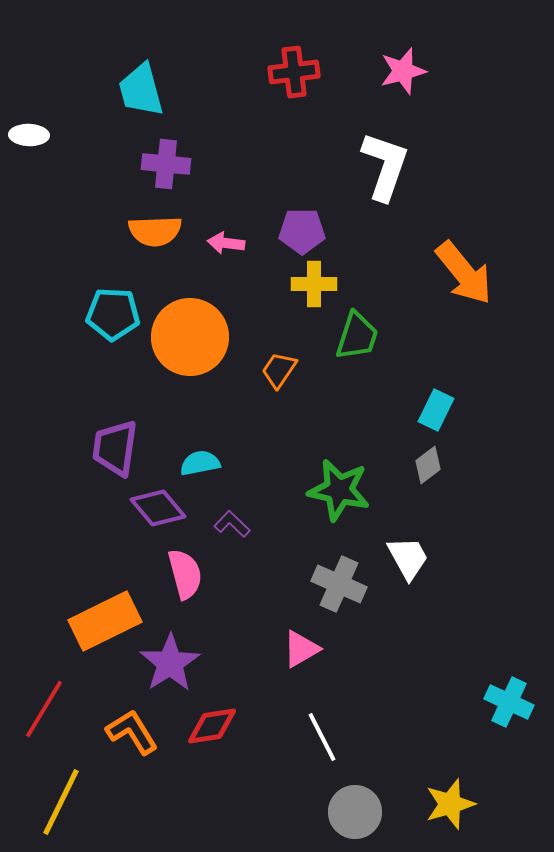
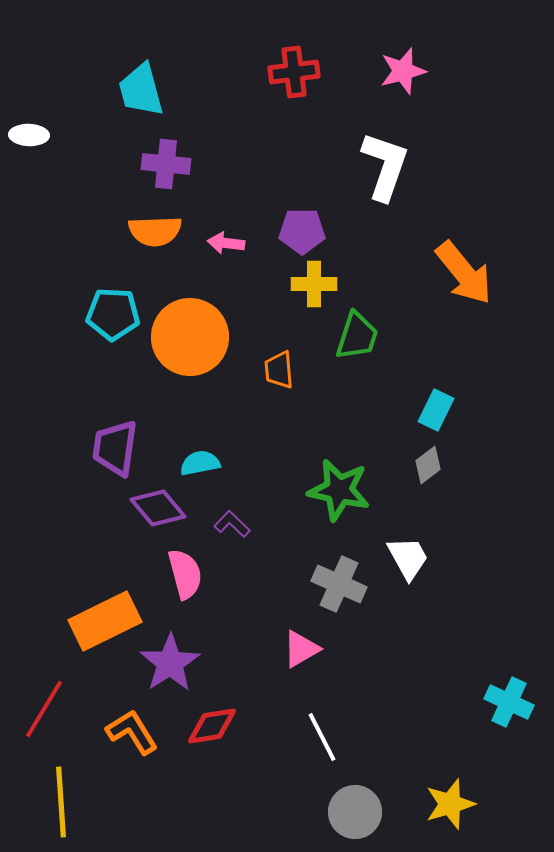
orange trapezoid: rotated 39 degrees counterclockwise
yellow line: rotated 30 degrees counterclockwise
